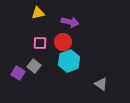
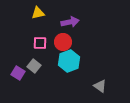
purple arrow: rotated 24 degrees counterclockwise
gray triangle: moved 1 px left, 2 px down
